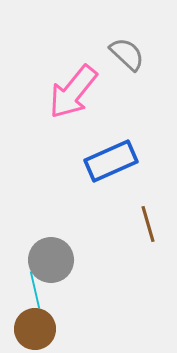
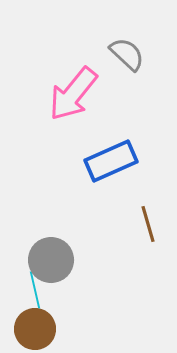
pink arrow: moved 2 px down
